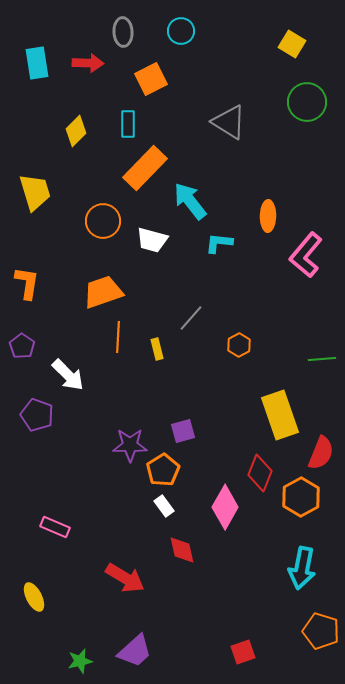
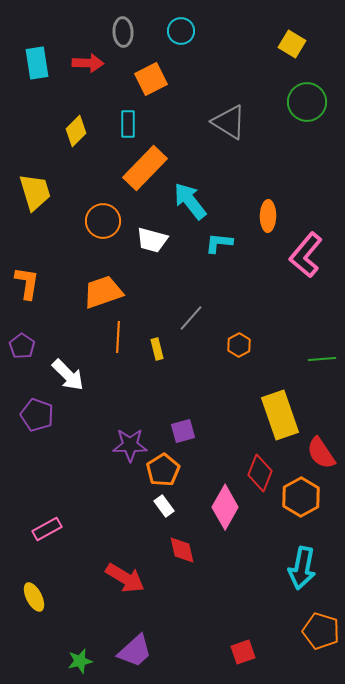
red semicircle at (321, 453): rotated 124 degrees clockwise
pink rectangle at (55, 527): moved 8 px left, 2 px down; rotated 52 degrees counterclockwise
